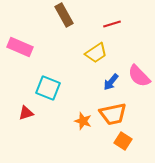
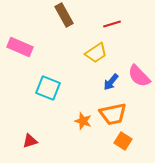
red triangle: moved 4 px right, 28 px down
